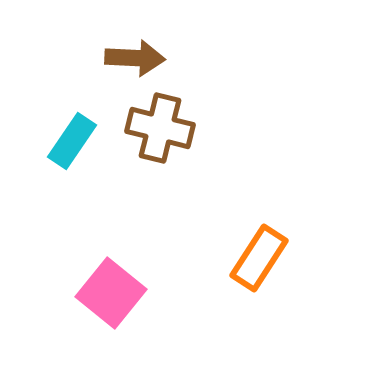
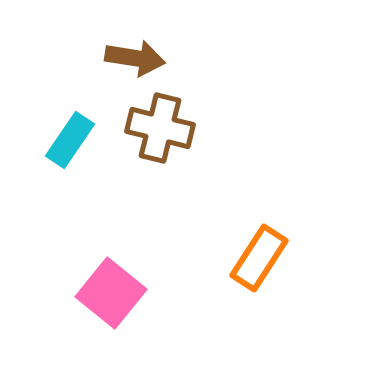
brown arrow: rotated 6 degrees clockwise
cyan rectangle: moved 2 px left, 1 px up
